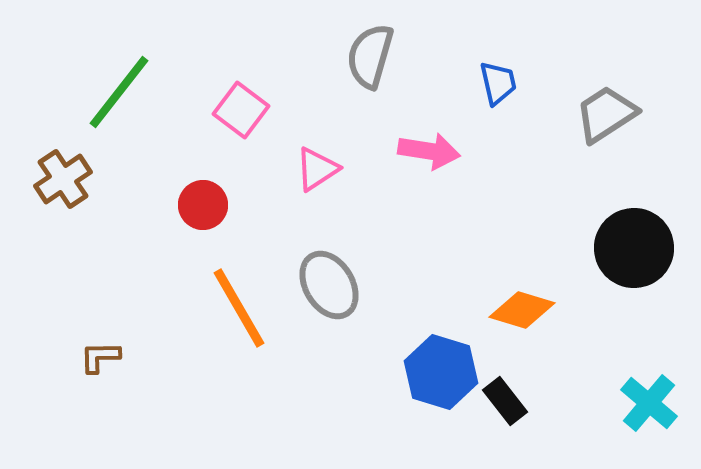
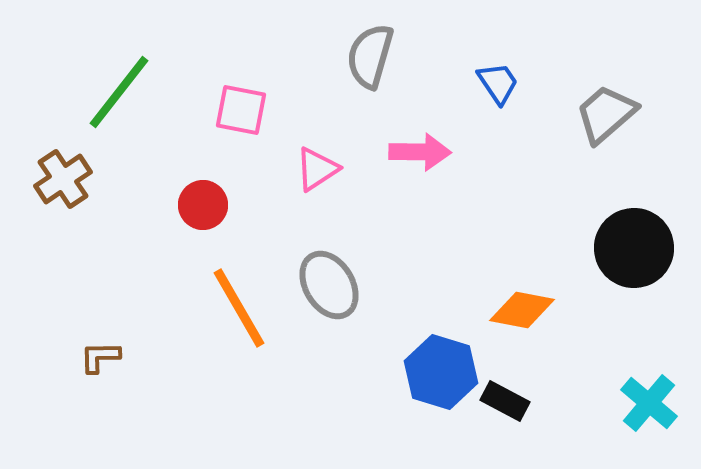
blue trapezoid: rotated 21 degrees counterclockwise
pink square: rotated 26 degrees counterclockwise
gray trapezoid: rotated 8 degrees counterclockwise
pink arrow: moved 9 px left, 1 px down; rotated 8 degrees counterclockwise
orange diamond: rotated 6 degrees counterclockwise
black rectangle: rotated 24 degrees counterclockwise
